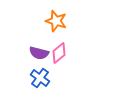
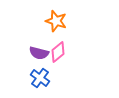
pink diamond: moved 1 px left, 1 px up
